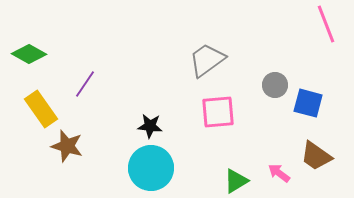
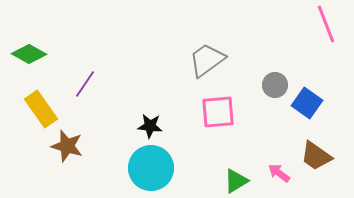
blue square: moved 1 px left; rotated 20 degrees clockwise
